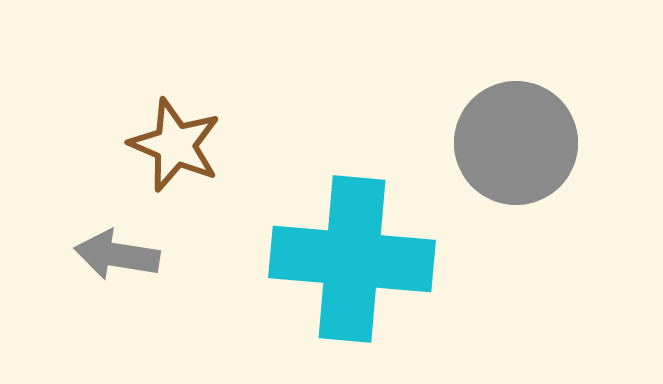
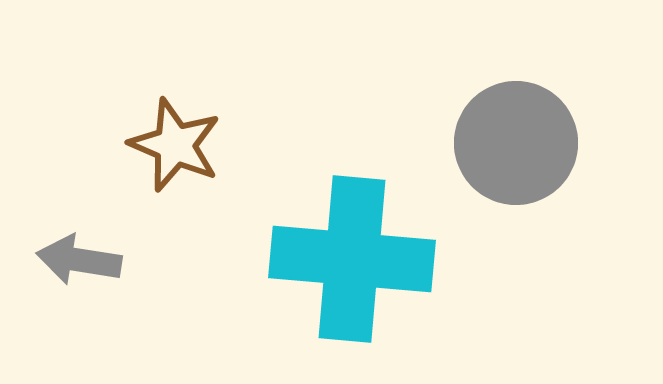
gray arrow: moved 38 px left, 5 px down
